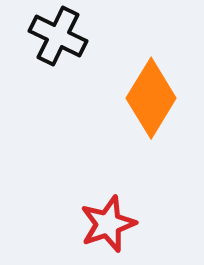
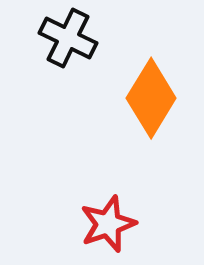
black cross: moved 10 px right, 2 px down
